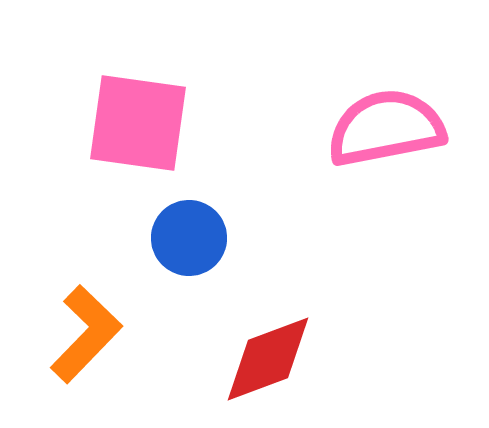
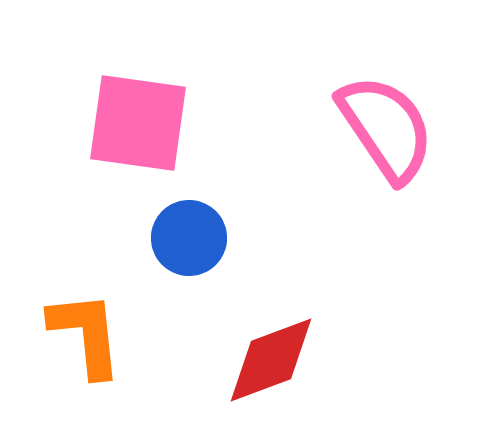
pink semicircle: rotated 67 degrees clockwise
orange L-shape: rotated 50 degrees counterclockwise
red diamond: moved 3 px right, 1 px down
